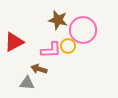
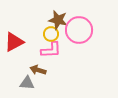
pink circle: moved 4 px left
yellow circle: moved 17 px left, 12 px up
brown arrow: moved 1 px left, 1 px down
